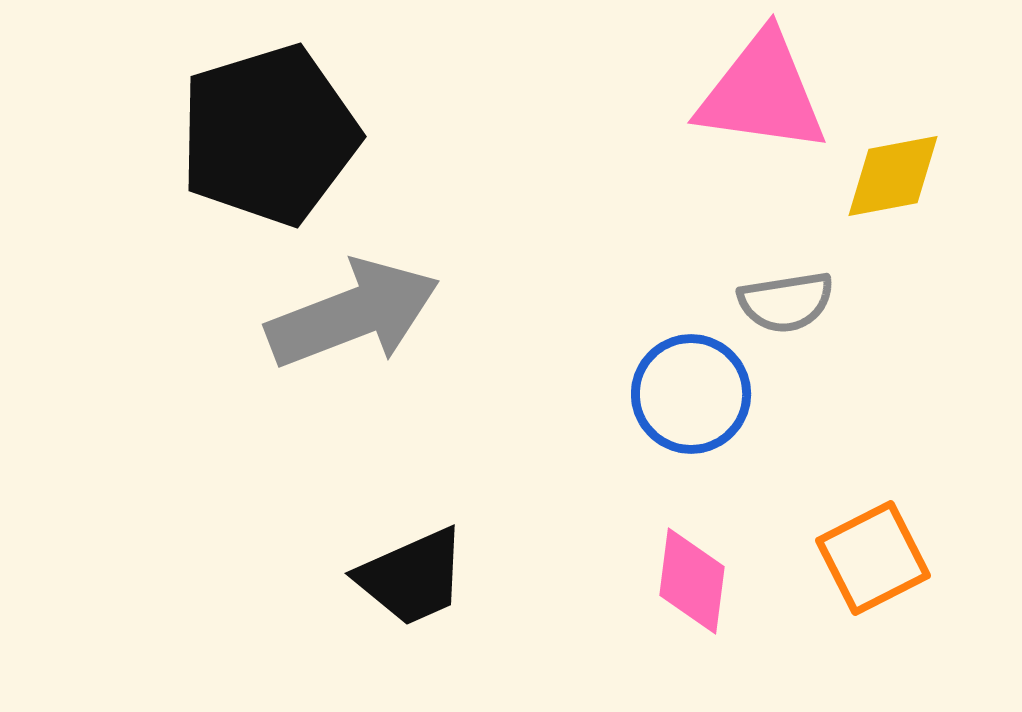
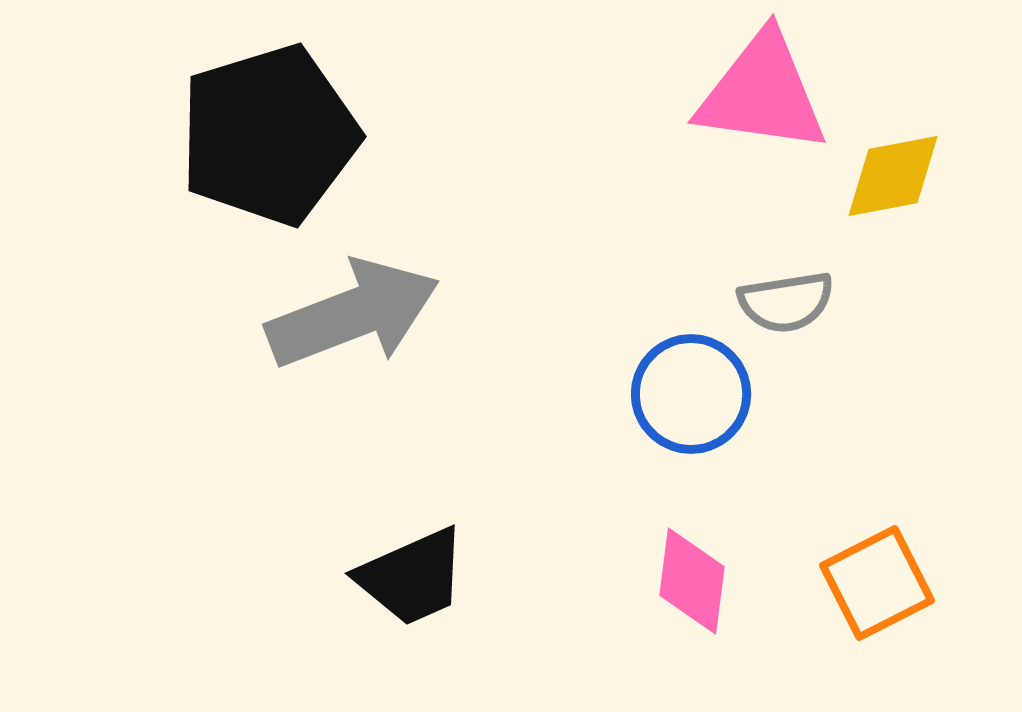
orange square: moved 4 px right, 25 px down
